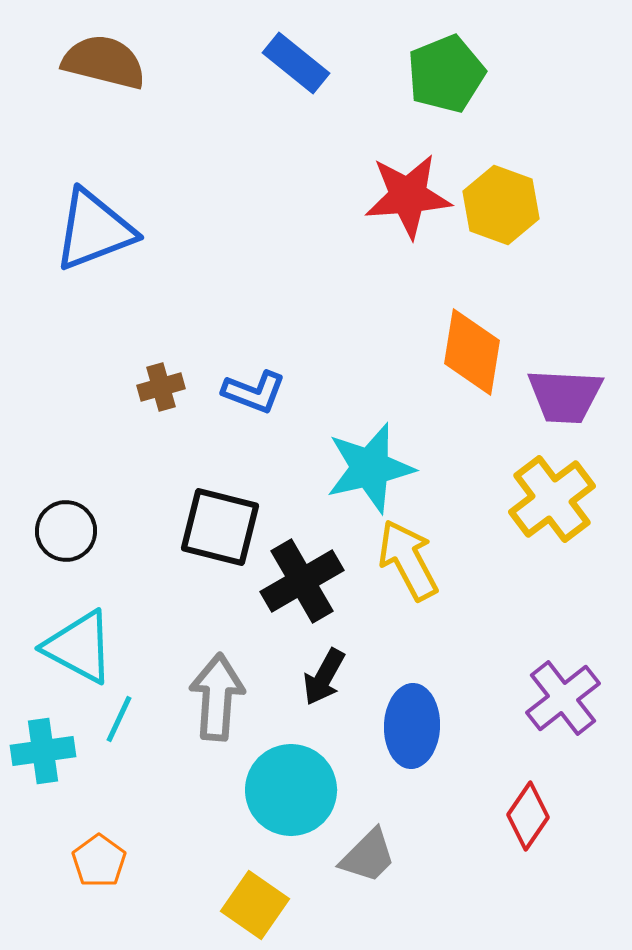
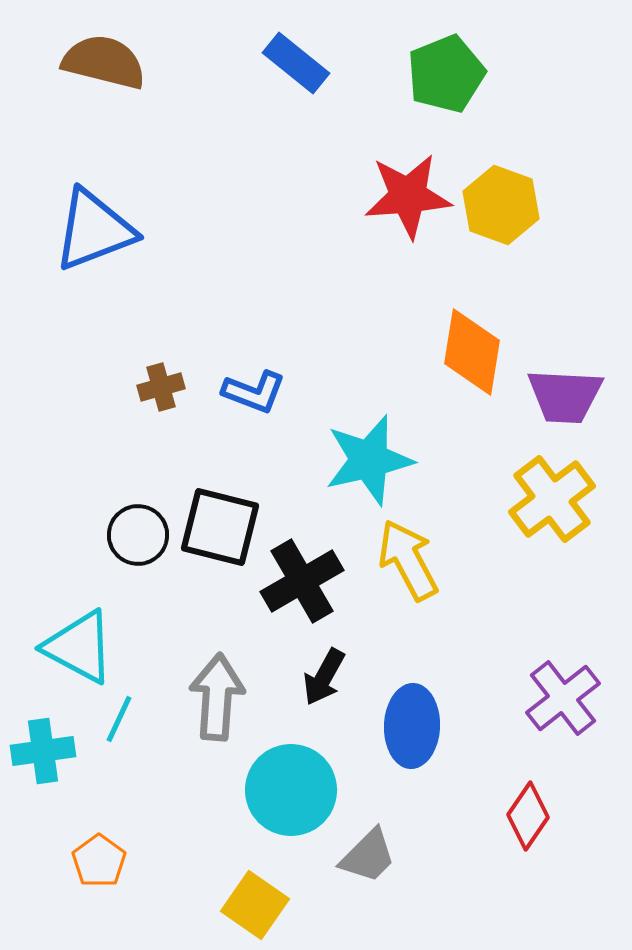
cyan star: moved 1 px left, 8 px up
black circle: moved 72 px right, 4 px down
